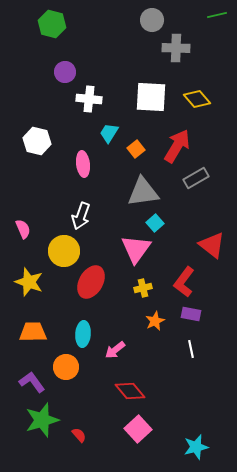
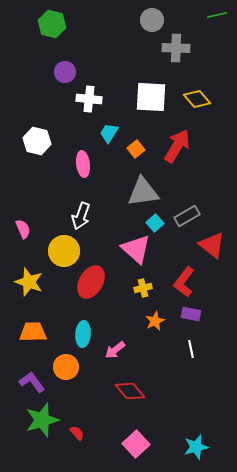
gray rectangle: moved 9 px left, 38 px down
pink triangle: rotated 24 degrees counterclockwise
pink square: moved 2 px left, 15 px down
red semicircle: moved 2 px left, 2 px up
